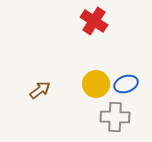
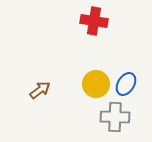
red cross: rotated 24 degrees counterclockwise
blue ellipse: rotated 40 degrees counterclockwise
